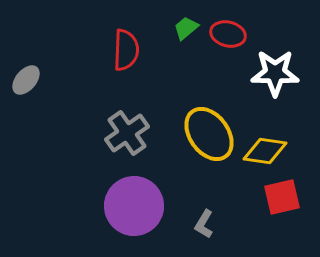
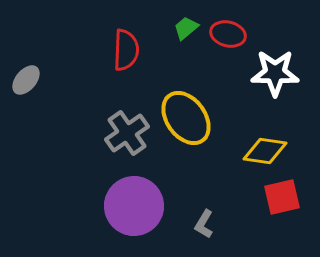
yellow ellipse: moved 23 px left, 16 px up
